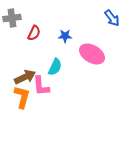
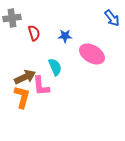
red semicircle: rotated 42 degrees counterclockwise
cyan semicircle: rotated 48 degrees counterclockwise
